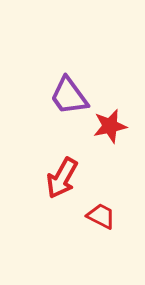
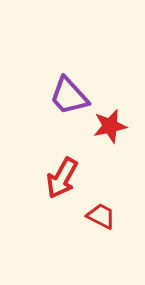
purple trapezoid: rotated 6 degrees counterclockwise
